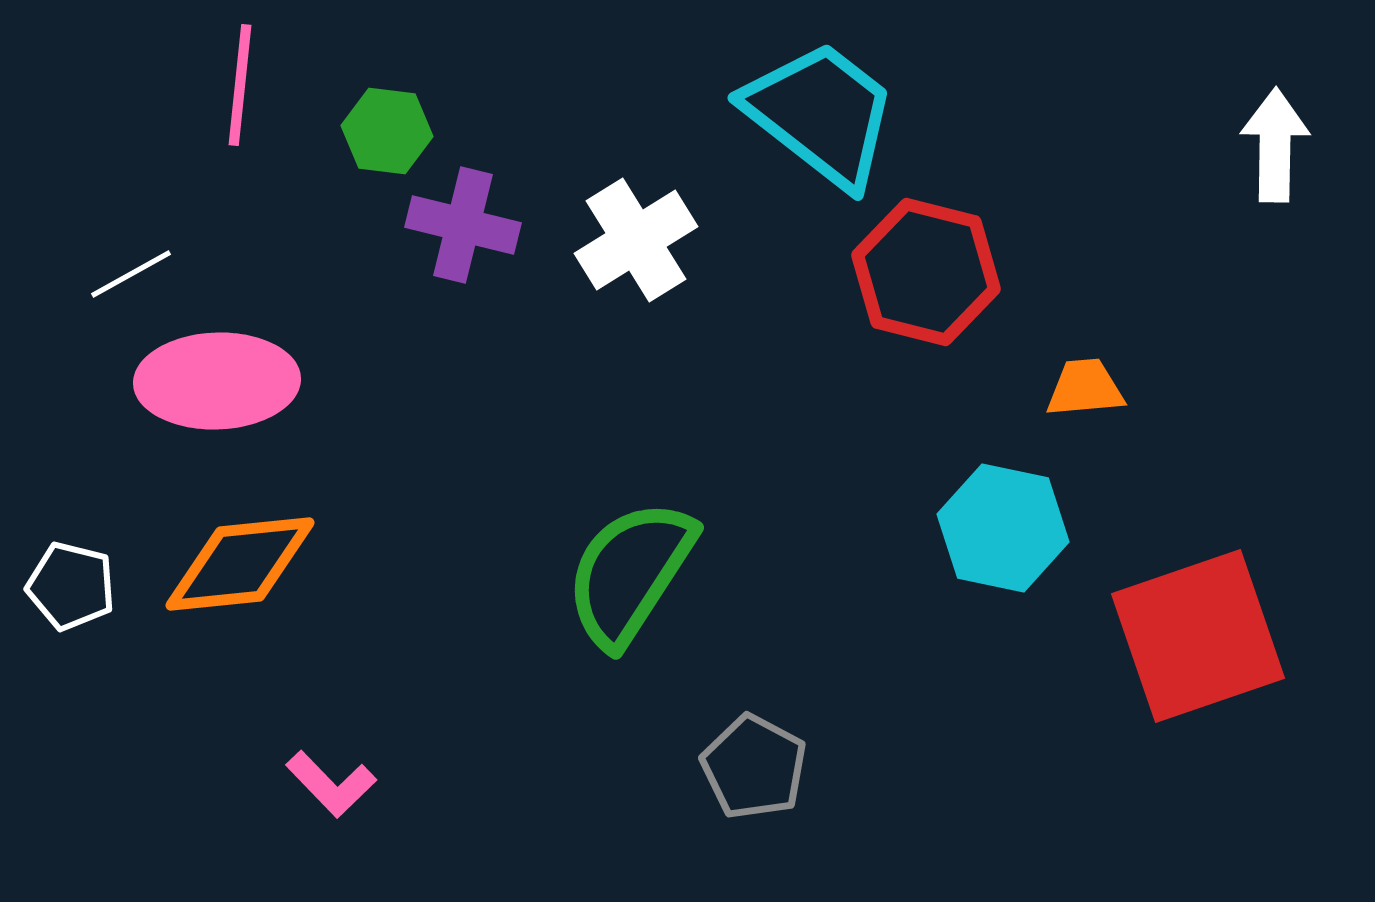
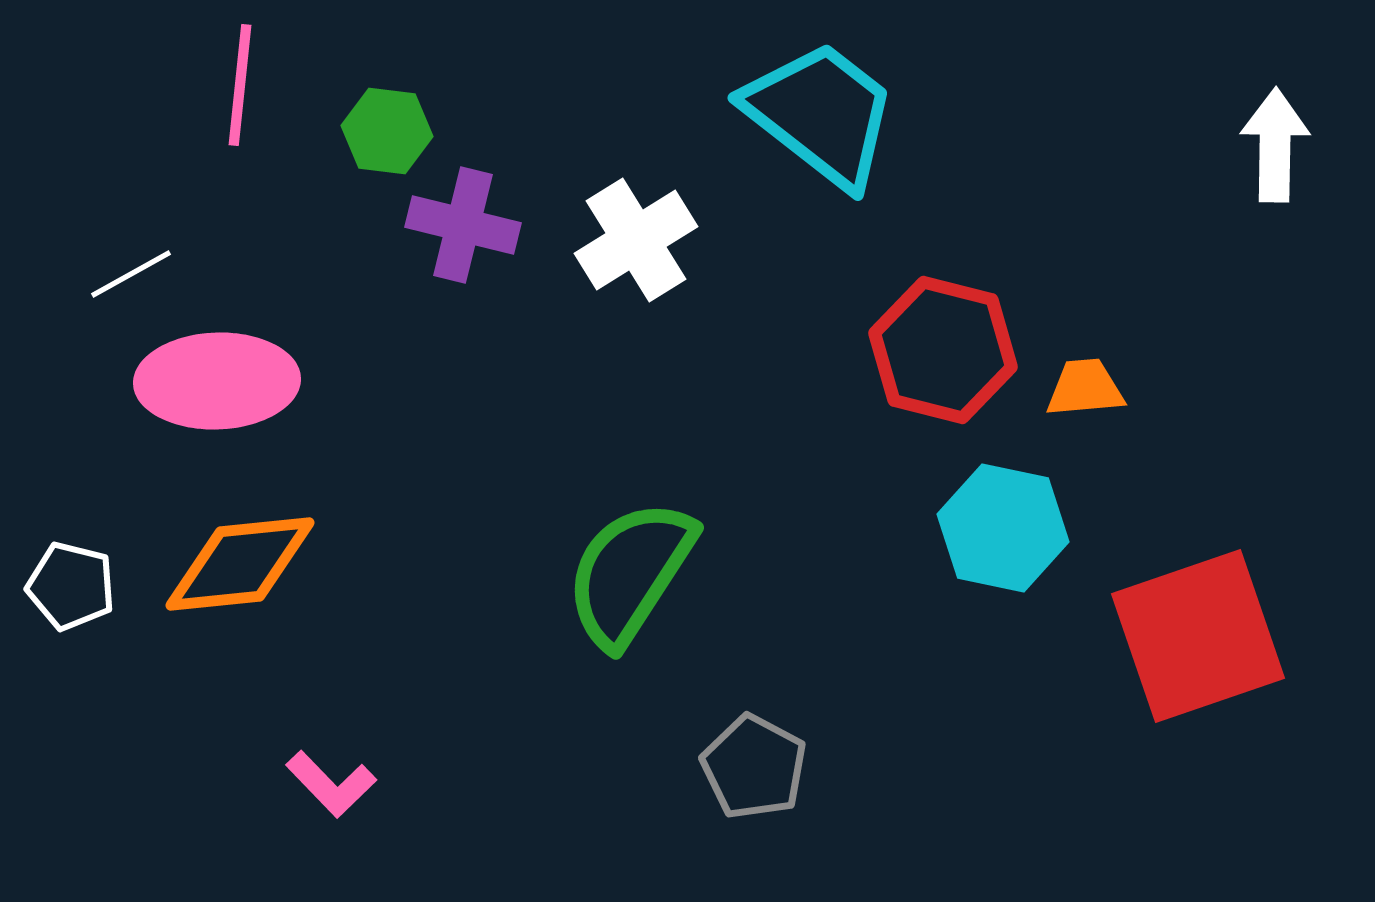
red hexagon: moved 17 px right, 78 px down
